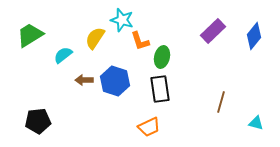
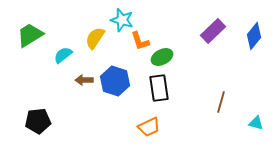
green ellipse: rotated 50 degrees clockwise
black rectangle: moved 1 px left, 1 px up
